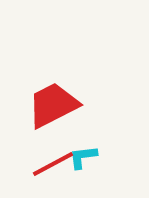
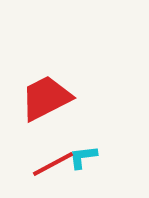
red trapezoid: moved 7 px left, 7 px up
